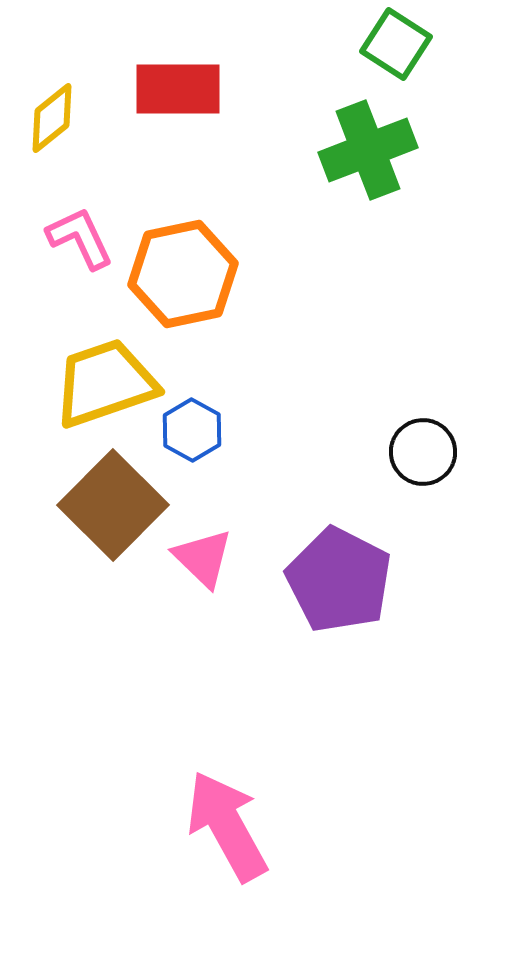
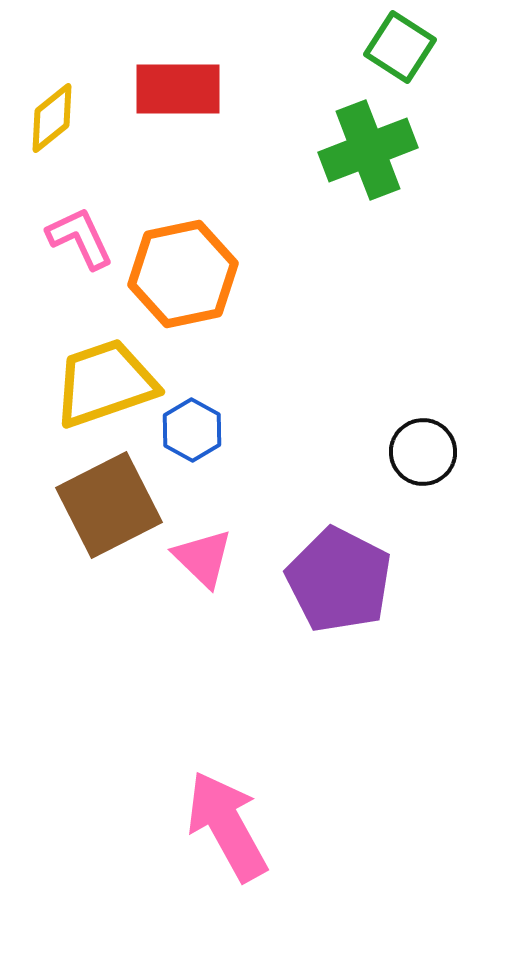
green square: moved 4 px right, 3 px down
brown square: moved 4 px left; rotated 18 degrees clockwise
